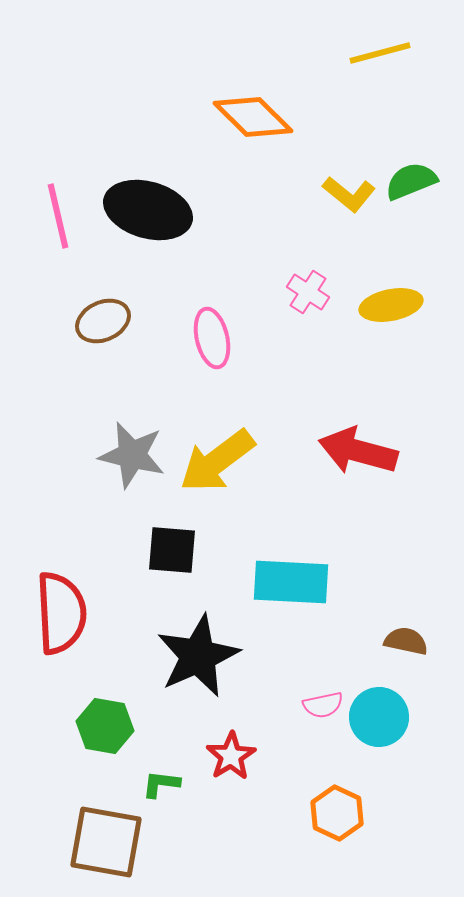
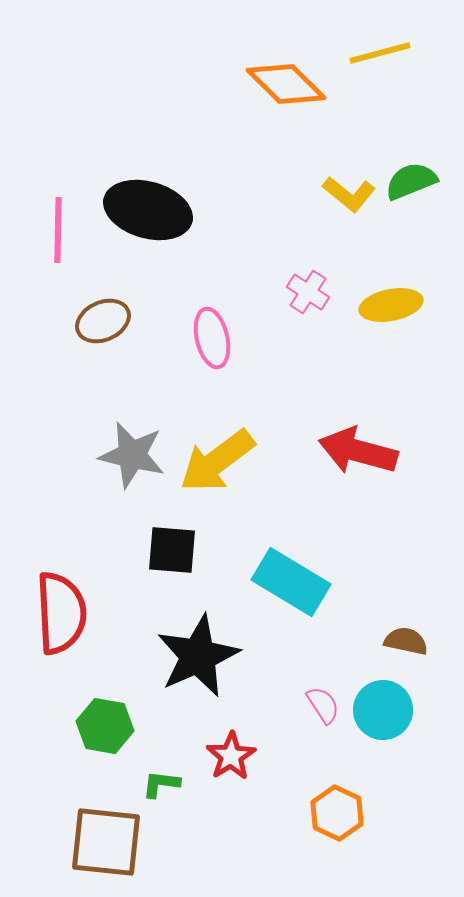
orange diamond: moved 33 px right, 33 px up
pink line: moved 14 px down; rotated 14 degrees clockwise
cyan rectangle: rotated 28 degrees clockwise
pink semicircle: rotated 111 degrees counterclockwise
cyan circle: moved 4 px right, 7 px up
brown square: rotated 4 degrees counterclockwise
